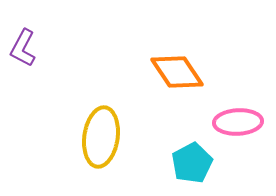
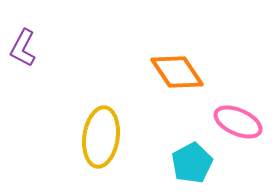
pink ellipse: rotated 27 degrees clockwise
